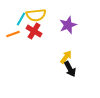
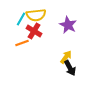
purple star: rotated 24 degrees counterclockwise
orange line: moved 9 px right, 9 px down
black arrow: moved 1 px up
